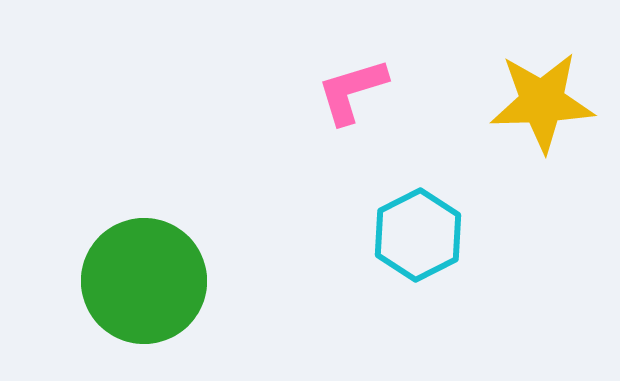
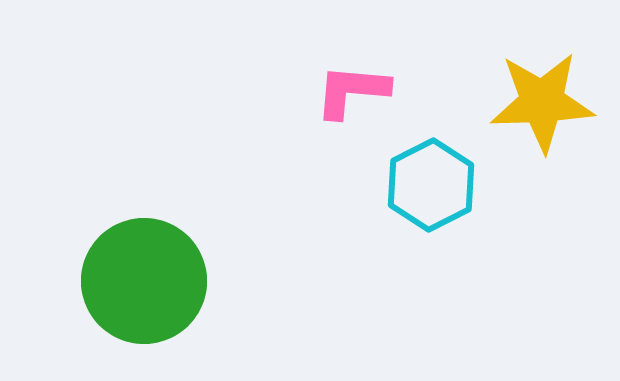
pink L-shape: rotated 22 degrees clockwise
cyan hexagon: moved 13 px right, 50 px up
